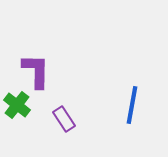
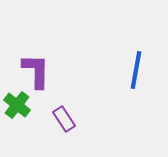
blue line: moved 4 px right, 35 px up
